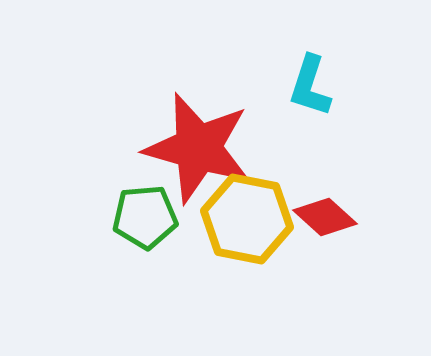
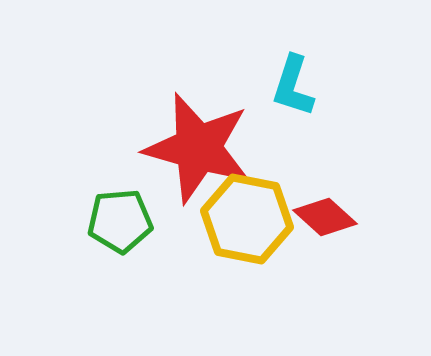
cyan L-shape: moved 17 px left
green pentagon: moved 25 px left, 4 px down
